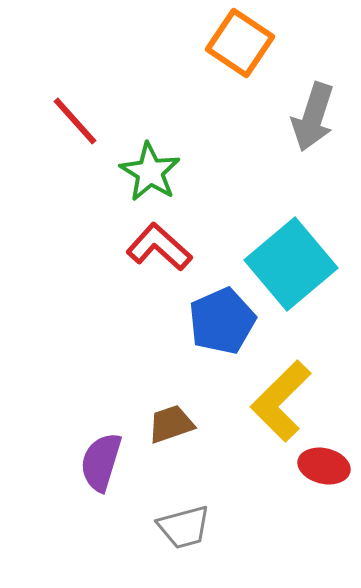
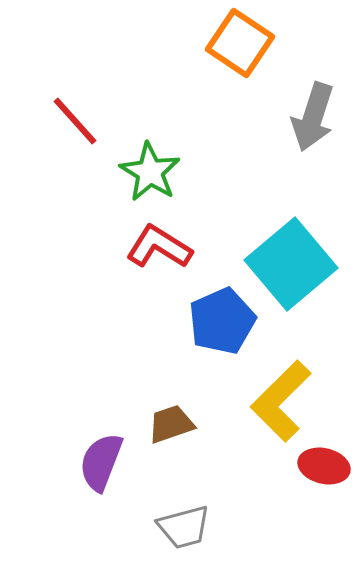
red L-shape: rotated 10 degrees counterclockwise
purple semicircle: rotated 4 degrees clockwise
